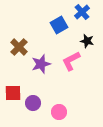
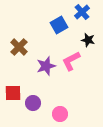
black star: moved 1 px right, 1 px up
purple star: moved 5 px right, 2 px down
pink circle: moved 1 px right, 2 px down
